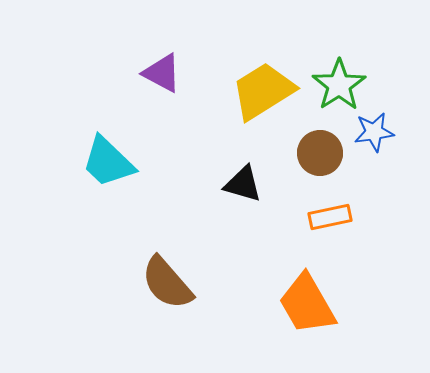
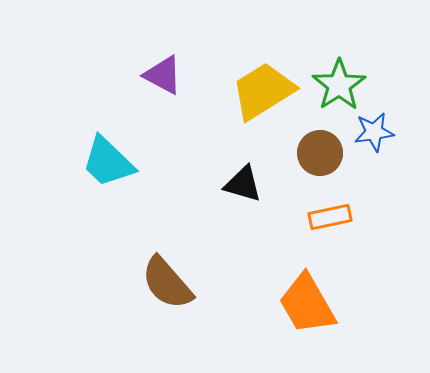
purple triangle: moved 1 px right, 2 px down
